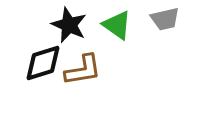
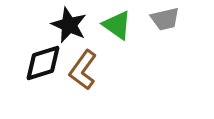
brown L-shape: rotated 135 degrees clockwise
